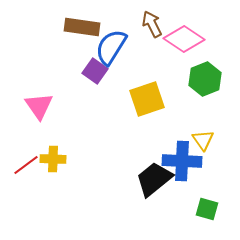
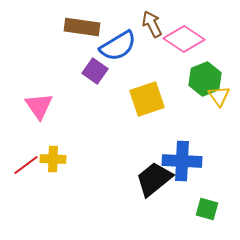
blue semicircle: moved 7 px right, 1 px up; rotated 153 degrees counterclockwise
yellow triangle: moved 16 px right, 44 px up
